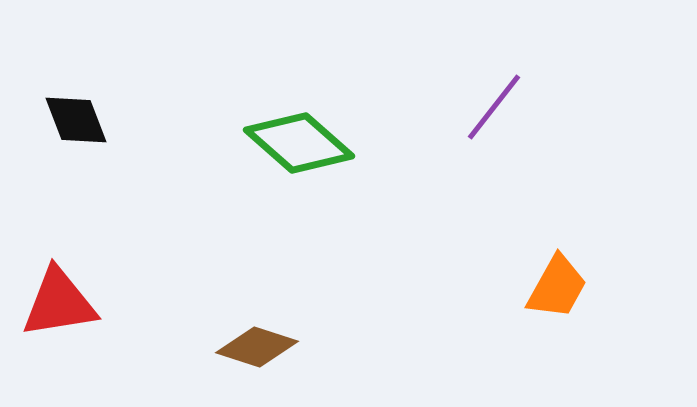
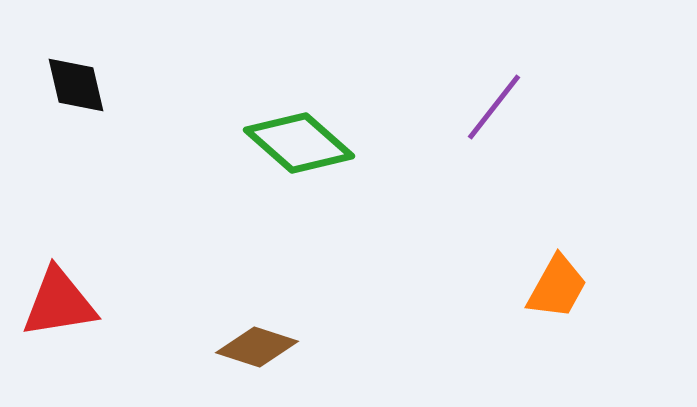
black diamond: moved 35 px up; rotated 8 degrees clockwise
